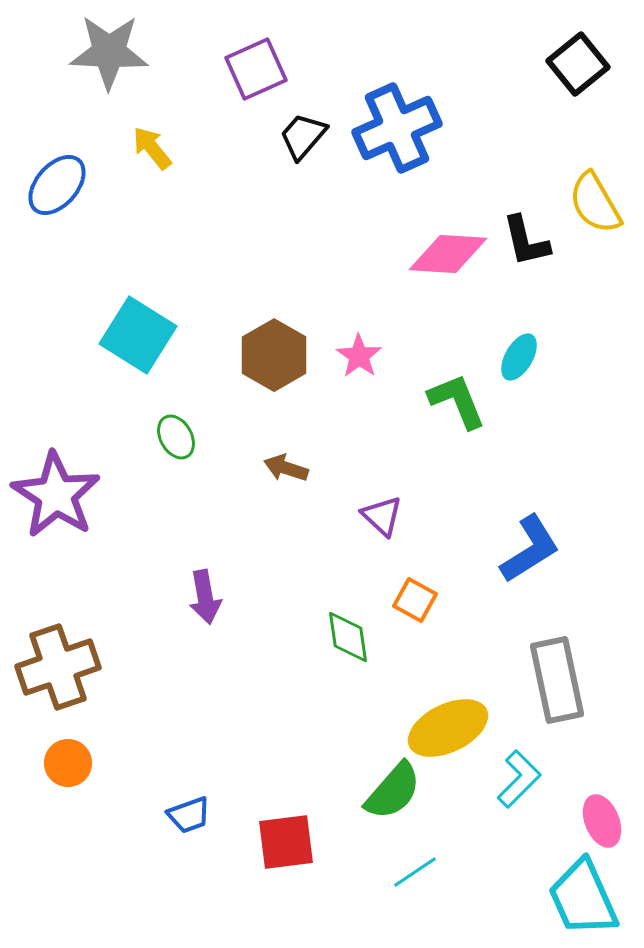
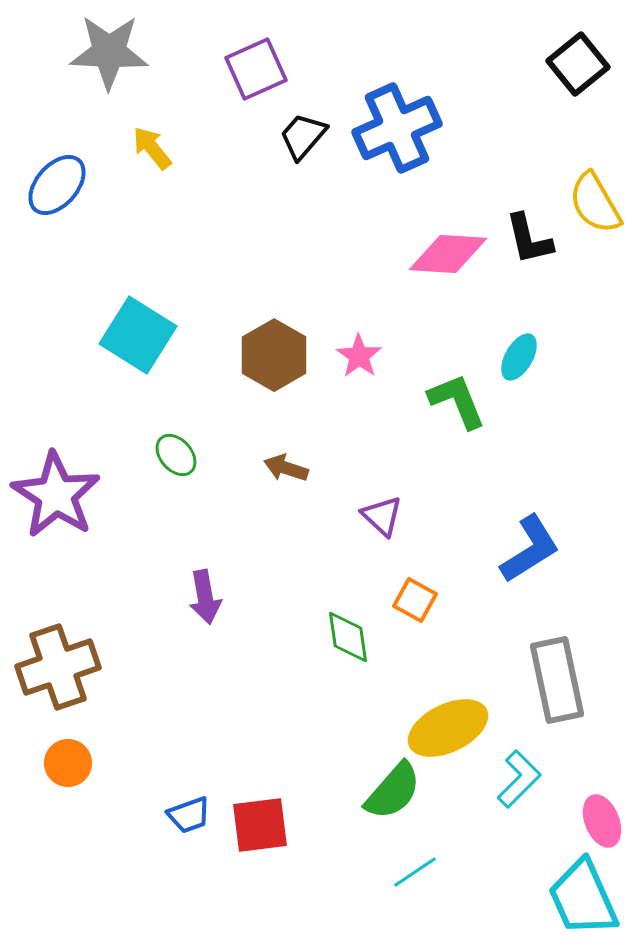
black L-shape: moved 3 px right, 2 px up
green ellipse: moved 18 px down; rotated 12 degrees counterclockwise
red square: moved 26 px left, 17 px up
